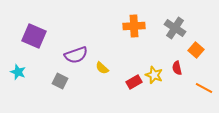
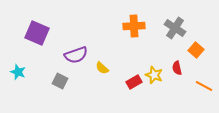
purple square: moved 3 px right, 3 px up
orange line: moved 2 px up
